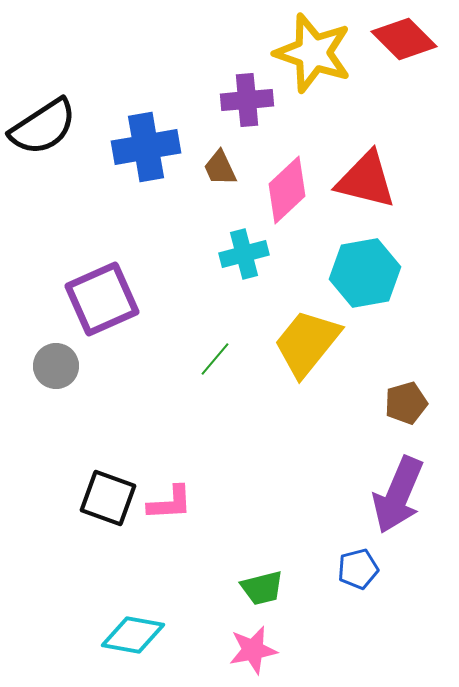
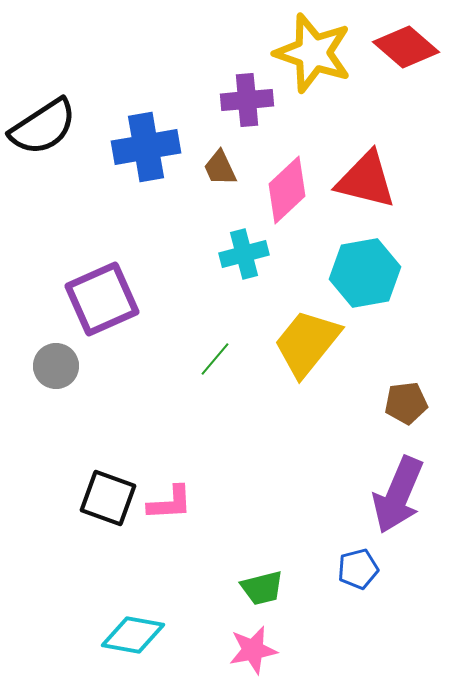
red diamond: moved 2 px right, 8 px down; rotated 4 degrees counterclockwise
brown pentagon: rotated 9 degrees clockwise
